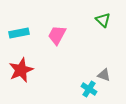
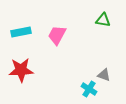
green triangle: rotated 35 degrees counterclockwise
cyan rectangle: moved 2 px right, 1 px up
red star: rotated 20 degrees clockwise
